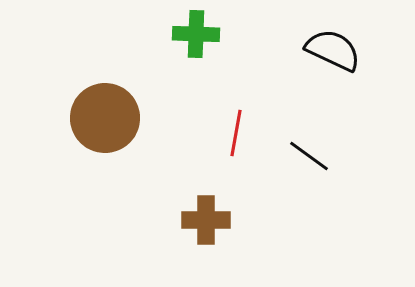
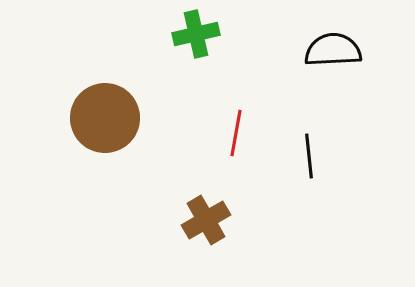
green cross: rotated 15 degrees counterclockwise
black semicircle: rotated 28 degrees counterclockwise
black line: rotated 48 degrees clockwise
brown cross: rotated 30 degrees counterclockwise
